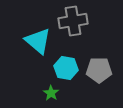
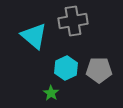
cyan triangle: moved 4 px left, 5 px up
cyan hexagon: rotated 25 degrees clockwise
